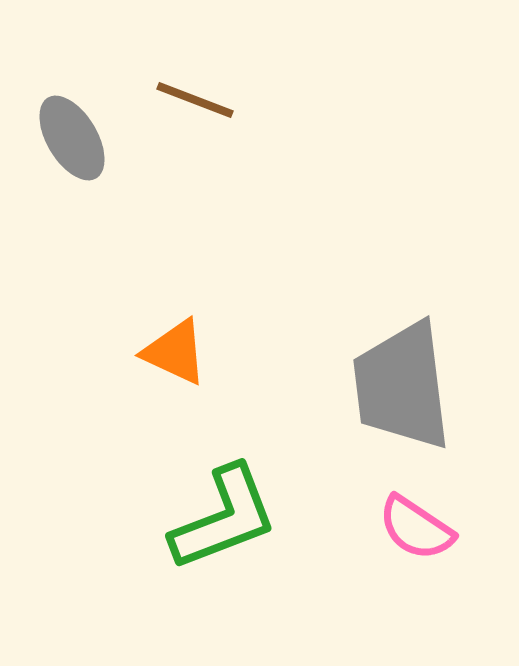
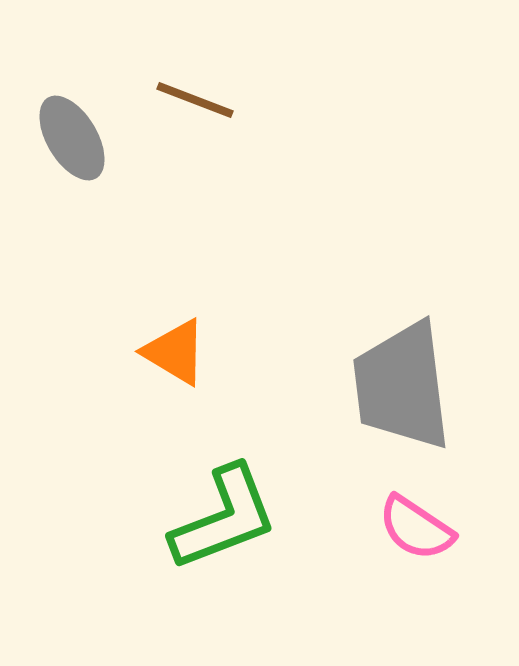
orange triangle: rotated 6 degrees clockwise
